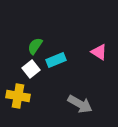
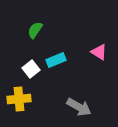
green semicircle: moved 16 px up
yellow cross: moved 1 px right, 3 px down; rotated 15 degrees counterclockwise
gray arrow: moved 1 px left, 3 px down
